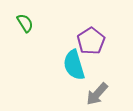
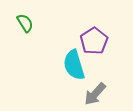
purple pentagon: moved 3 px right
gray arrow: moved 2 px left
